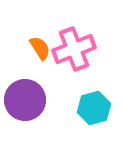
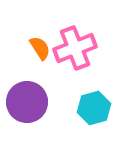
pink cross: moved 1 px right, 1 px up
purple circle: moved 2 px right, 2 px down
